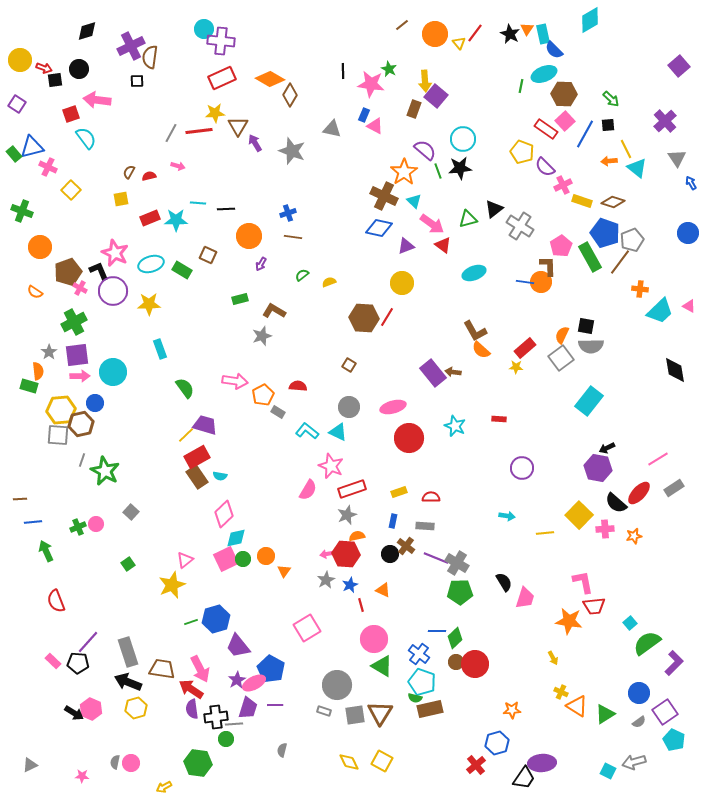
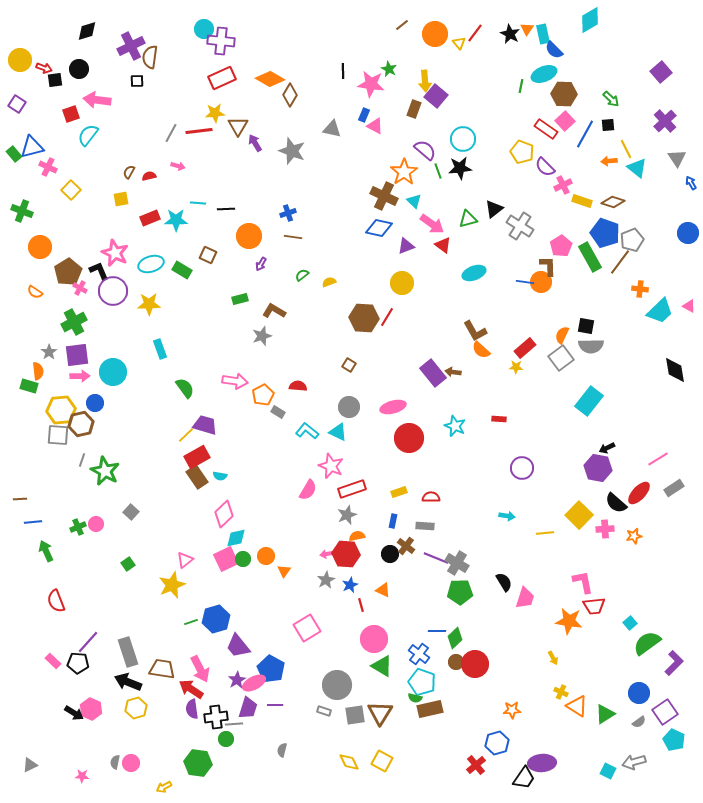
purple square at (679, 66): moved 18 px left, 6 px down
cyan semicircle at (86, 138): moved 2 px right, 3 px up; rotated 105 degrees counterclockwise
brown pentagon at (68, 272): rotated 12 degrees counterclockwise
